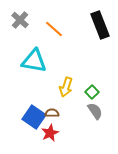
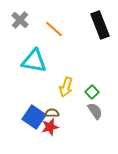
red star: moved 6 px up; rotated 12 degrees clockwise
